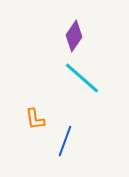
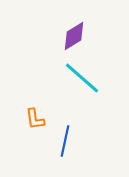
purple diamond: rotated 24 degrees clockwise
blue line: rotated 8 degrees counterclockwise
